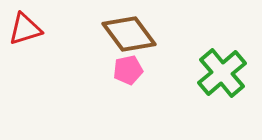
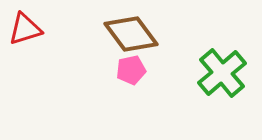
brown diamond: moved 2 px right
pink pentagon: moved 3 px right
